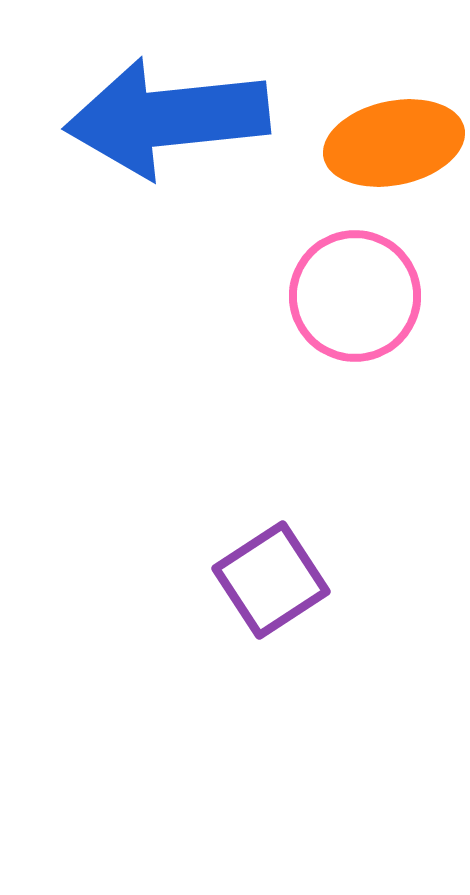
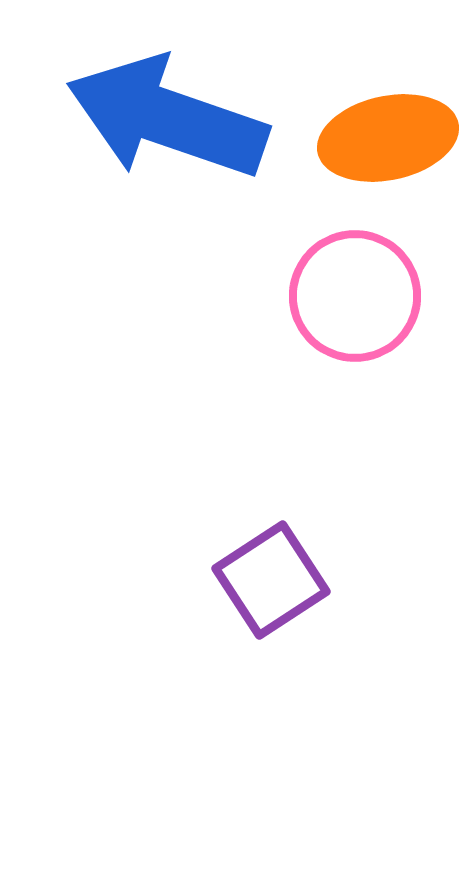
blue arrow: rotated 25 degrees clockwise
orange ellipse: moved 6 px left, 5 px up
